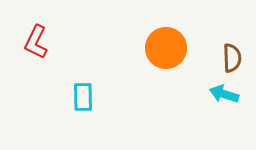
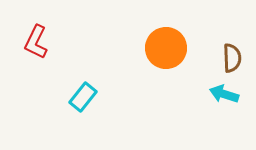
cyan rectangle: rotated 40 degrees clockwise
